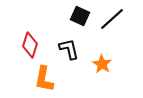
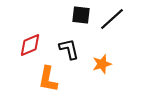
black square: moved 1 px right, 1 px up; rotated 18 degrees counterclockwise
red diamond: rotated 50 degrees clockwise
orange star: rotated 24 degrees clockwise
orange L-shape: moved 4 px right
